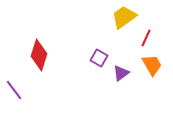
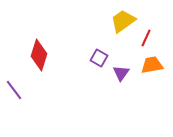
yellow trapezoid: moved 1 px left, 4 px down
orange trapezoid: rotated 70 degrees counterclockwise
purple triangle: rotated 18 degrees counterclockwise
